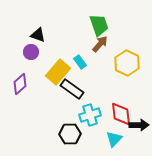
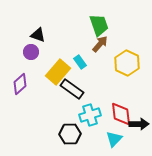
black arrow: moved 1 px up
